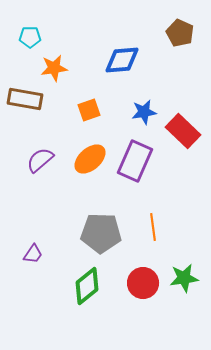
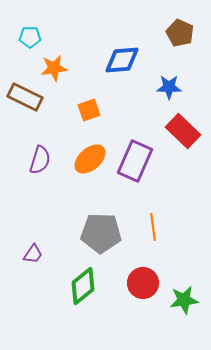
brown rectangle: moved 2 px up; rotated 16 degrees clockwise
blue star: moved 25 px right, 25 px up; rotated 10 degrees clockwise
purple semicircle: rotated 148 degrees clockwise
green star: moved 22 px down
green diamond: moved 4 px left
